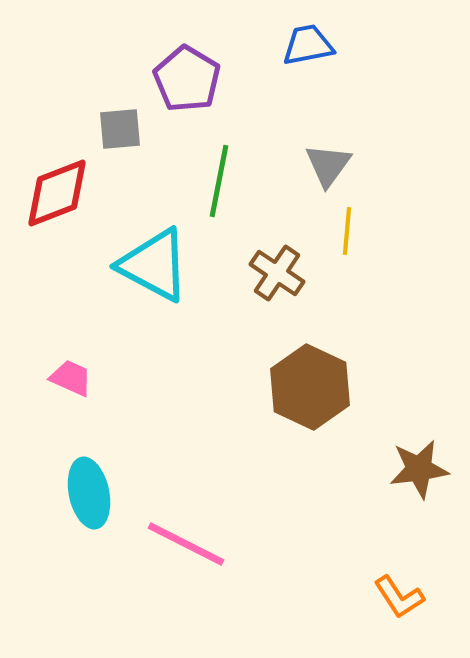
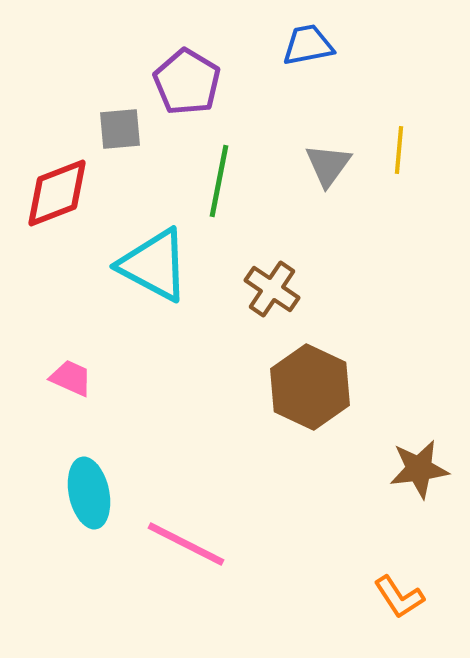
purple pentagon: moved 3 px down
yellow line: moved 52 px right, 81 px up
brown cross: moved 5 px left, 16 px down
